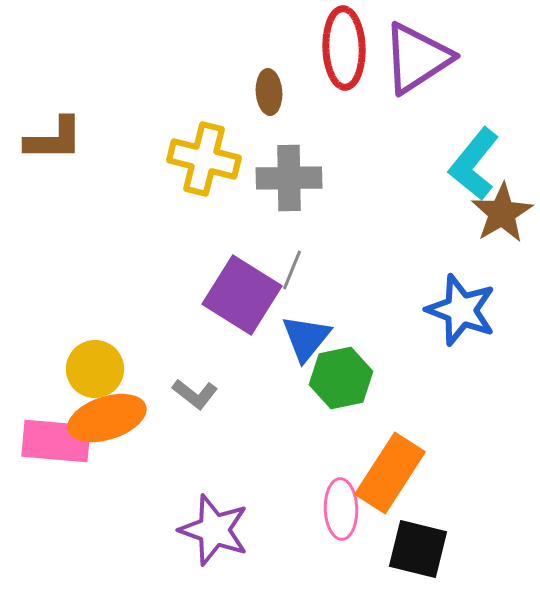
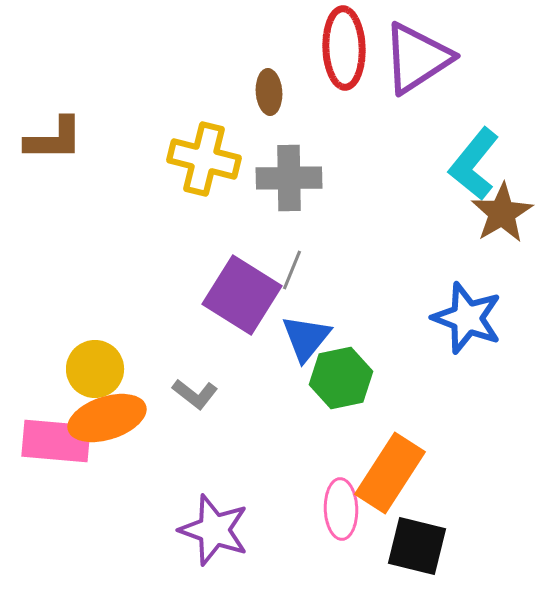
blue star: moved 6 px right, 8 px down
black square: moved 1 px left, 3 px up
